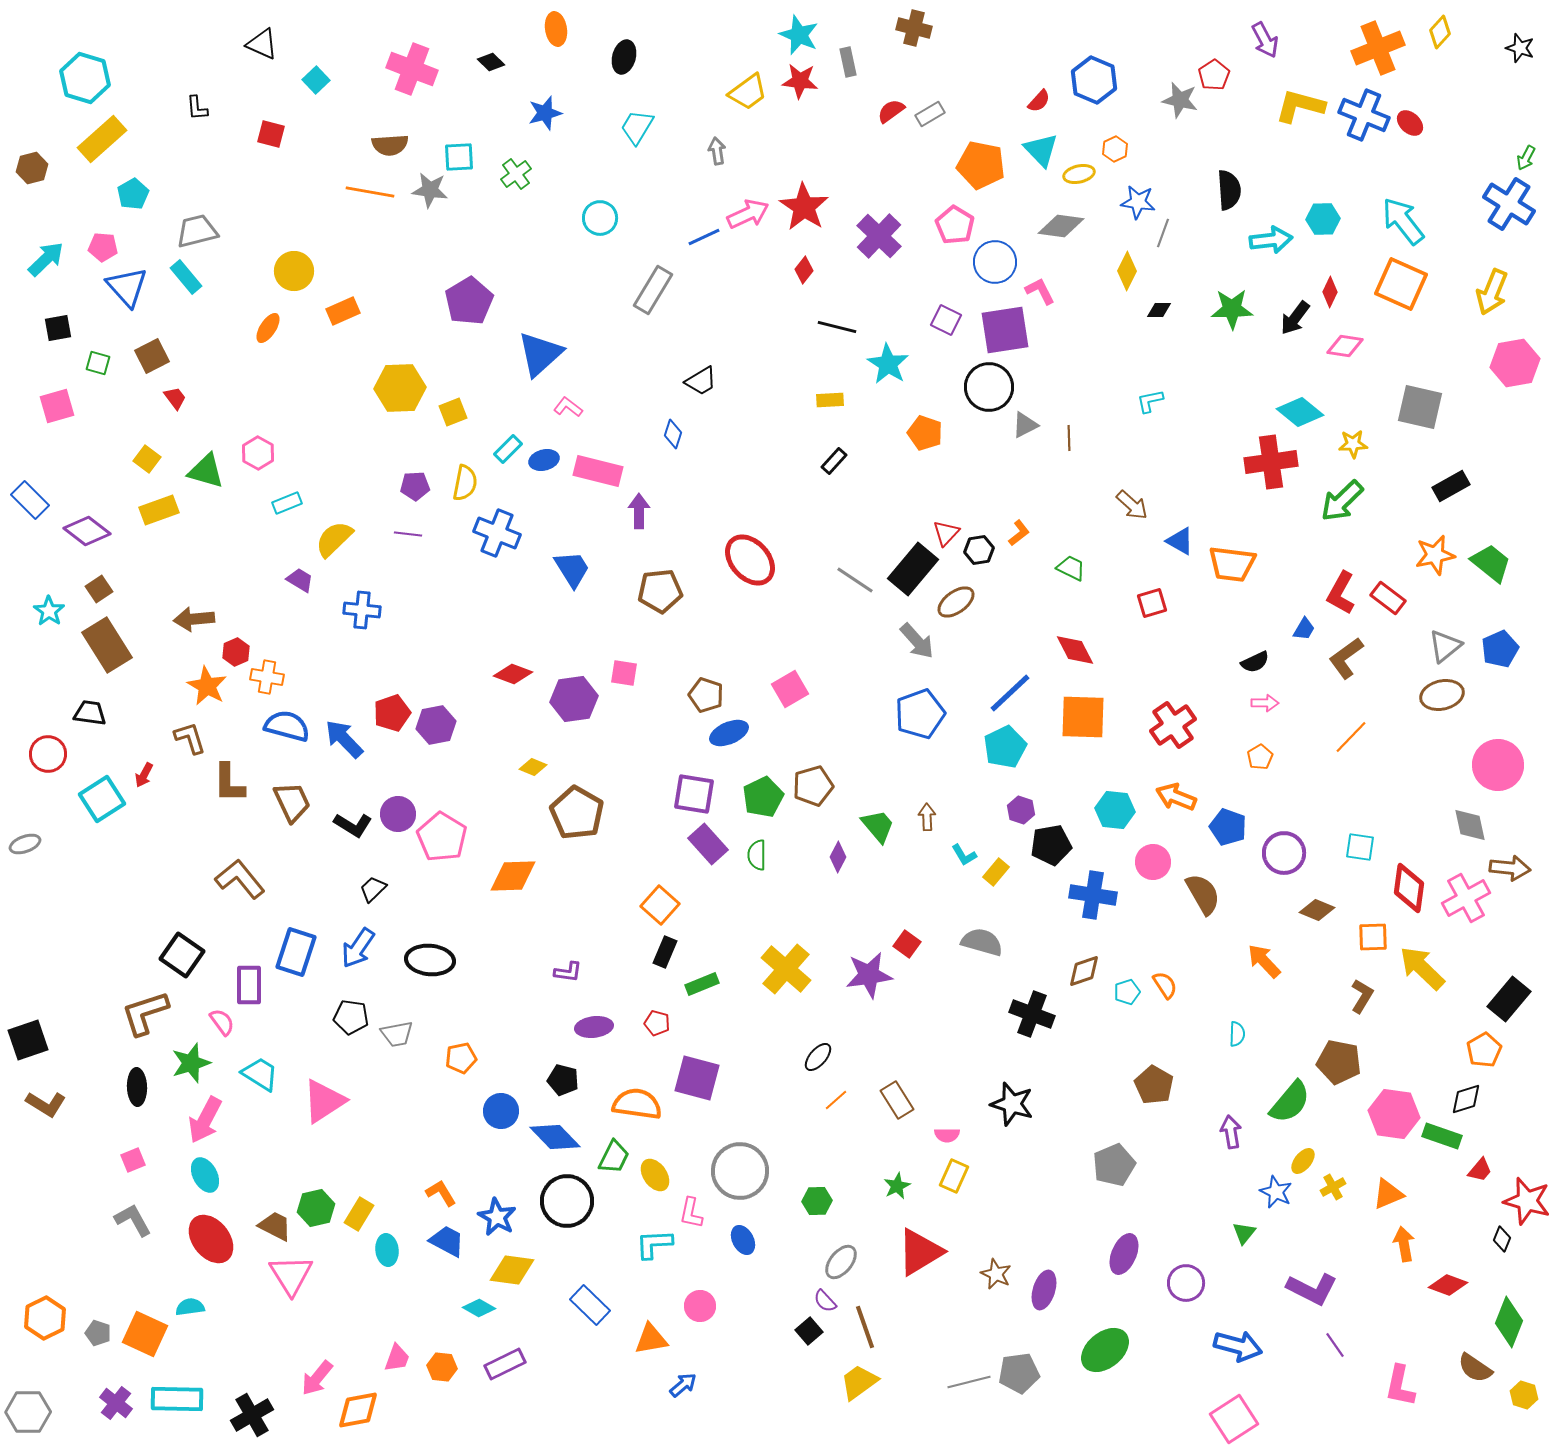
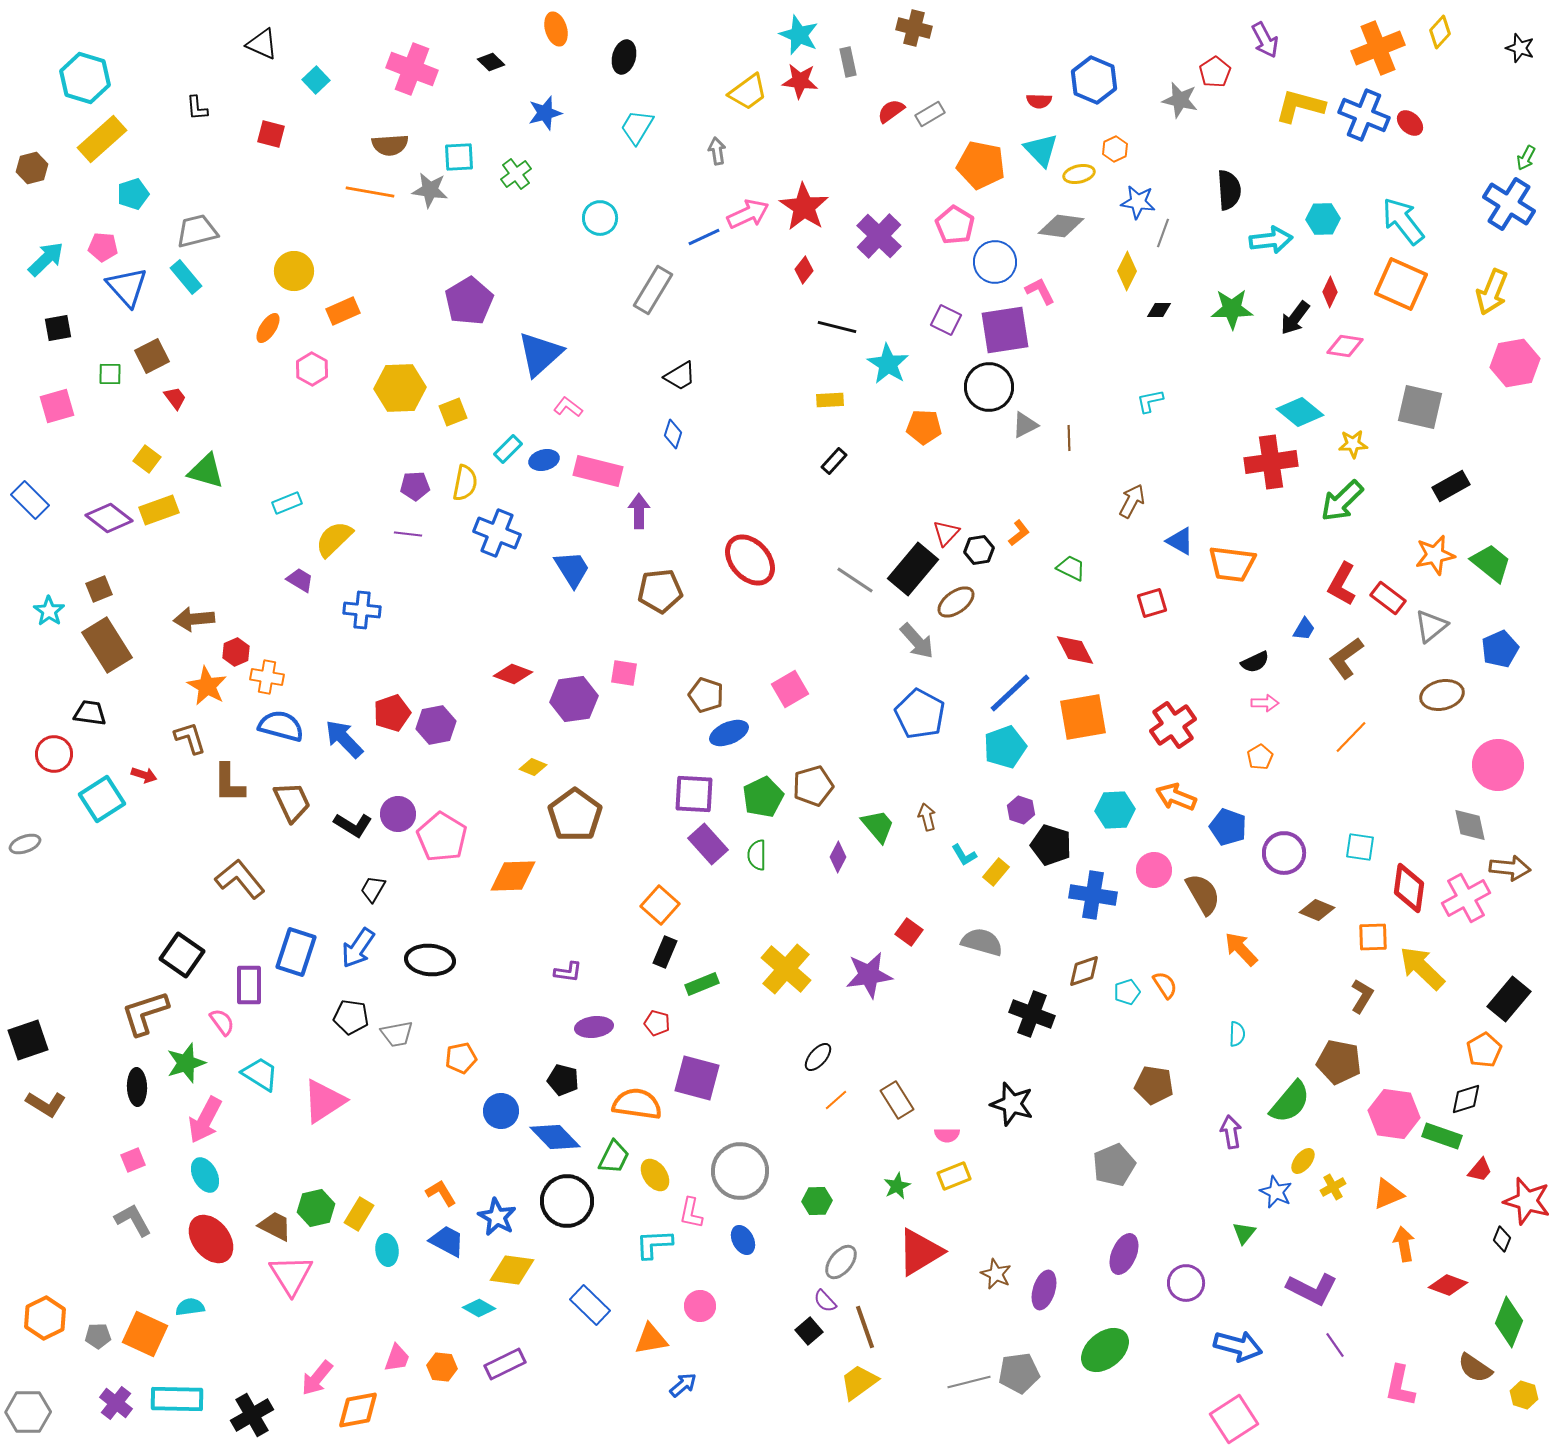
orange ellipse at (556, 29): rotated 8 degrees counterclockwise
red pentagon at (1214, 75): moved 1 px right, 3 px up
red semicircle at (1039, 101): rotated 50 degrees clockwise
cyan pentagon at (133, 194): rotated 12 degrees clockwise
green square at (98, 363): moved 12 px right, 11 px down; rotated 15 degrees counterclockwise
black trapezoid at (701, 381): moved 21 px left, 5 px up
orange pentagon at (925, 433): moved 1 px left, 6 px up; rotated 16 degrees counterclockwise
pink hexagon at (258, 453): moved 54 px right, 84 px up
brown arrow at (1132, 505): moved 4 px up; rotated 104 degrees counterclockwise
purple diamond at (87, 531): moved 22 px right, 13 px up
brown square at (99, 589): rotated 12 degrees clockwise
red L-shape at (1341, 593): moved 1 px right, 9 px up
gray triangle at (1445, 646): moved 14 px left, 20 px up
blue pentagon at (920, 714): rotated 24 degrees counterclockwise
orange square at (1083, 717): rotated 12 degrees counterclockwise
blue semicircle at (287, 726): moved 6 px left
cyan pentagon at (1005, 747): rotated 6 degrees clockwise
red circle at (48, 754): moved 6 px right
red arrow at (144, 775): rotated 100 degrees counterclockwise
purple square at (694, 794): rotated 6 degrees counterclockwise
cyan hexagon at (1115, 810): rotated 9 degrees counterclockwise
brown pentagon at (577, 813): moved 2 px left, 2 px down; rotated 6 degrees clockwise
brown arrow at (927, 817): rotated 12 degrees counterclockwise
black pentagon at (1051, 845): rotated 27 degrees clockwise
pink circle at (1153, 862): moved 1 px right, 8 px down
black trapezoid at (373, 889): rotated 16 degrees counterclockwise
red square at (907, 944): moved 2 px right, 12 px up
orange arrow at (1264, 961): moved 23 px left, 12 px up
green star at (191, 1063): moved 5 px left
brown pentagon at (1154, 1085): rotated 21 degrees counterclockwise
yellow rectangle at (954, 1176): rotated 44 degrees clockwise
gray pentagon at (98, 1333): moved 3 px down; rotated 20 degrees counterclockwise
